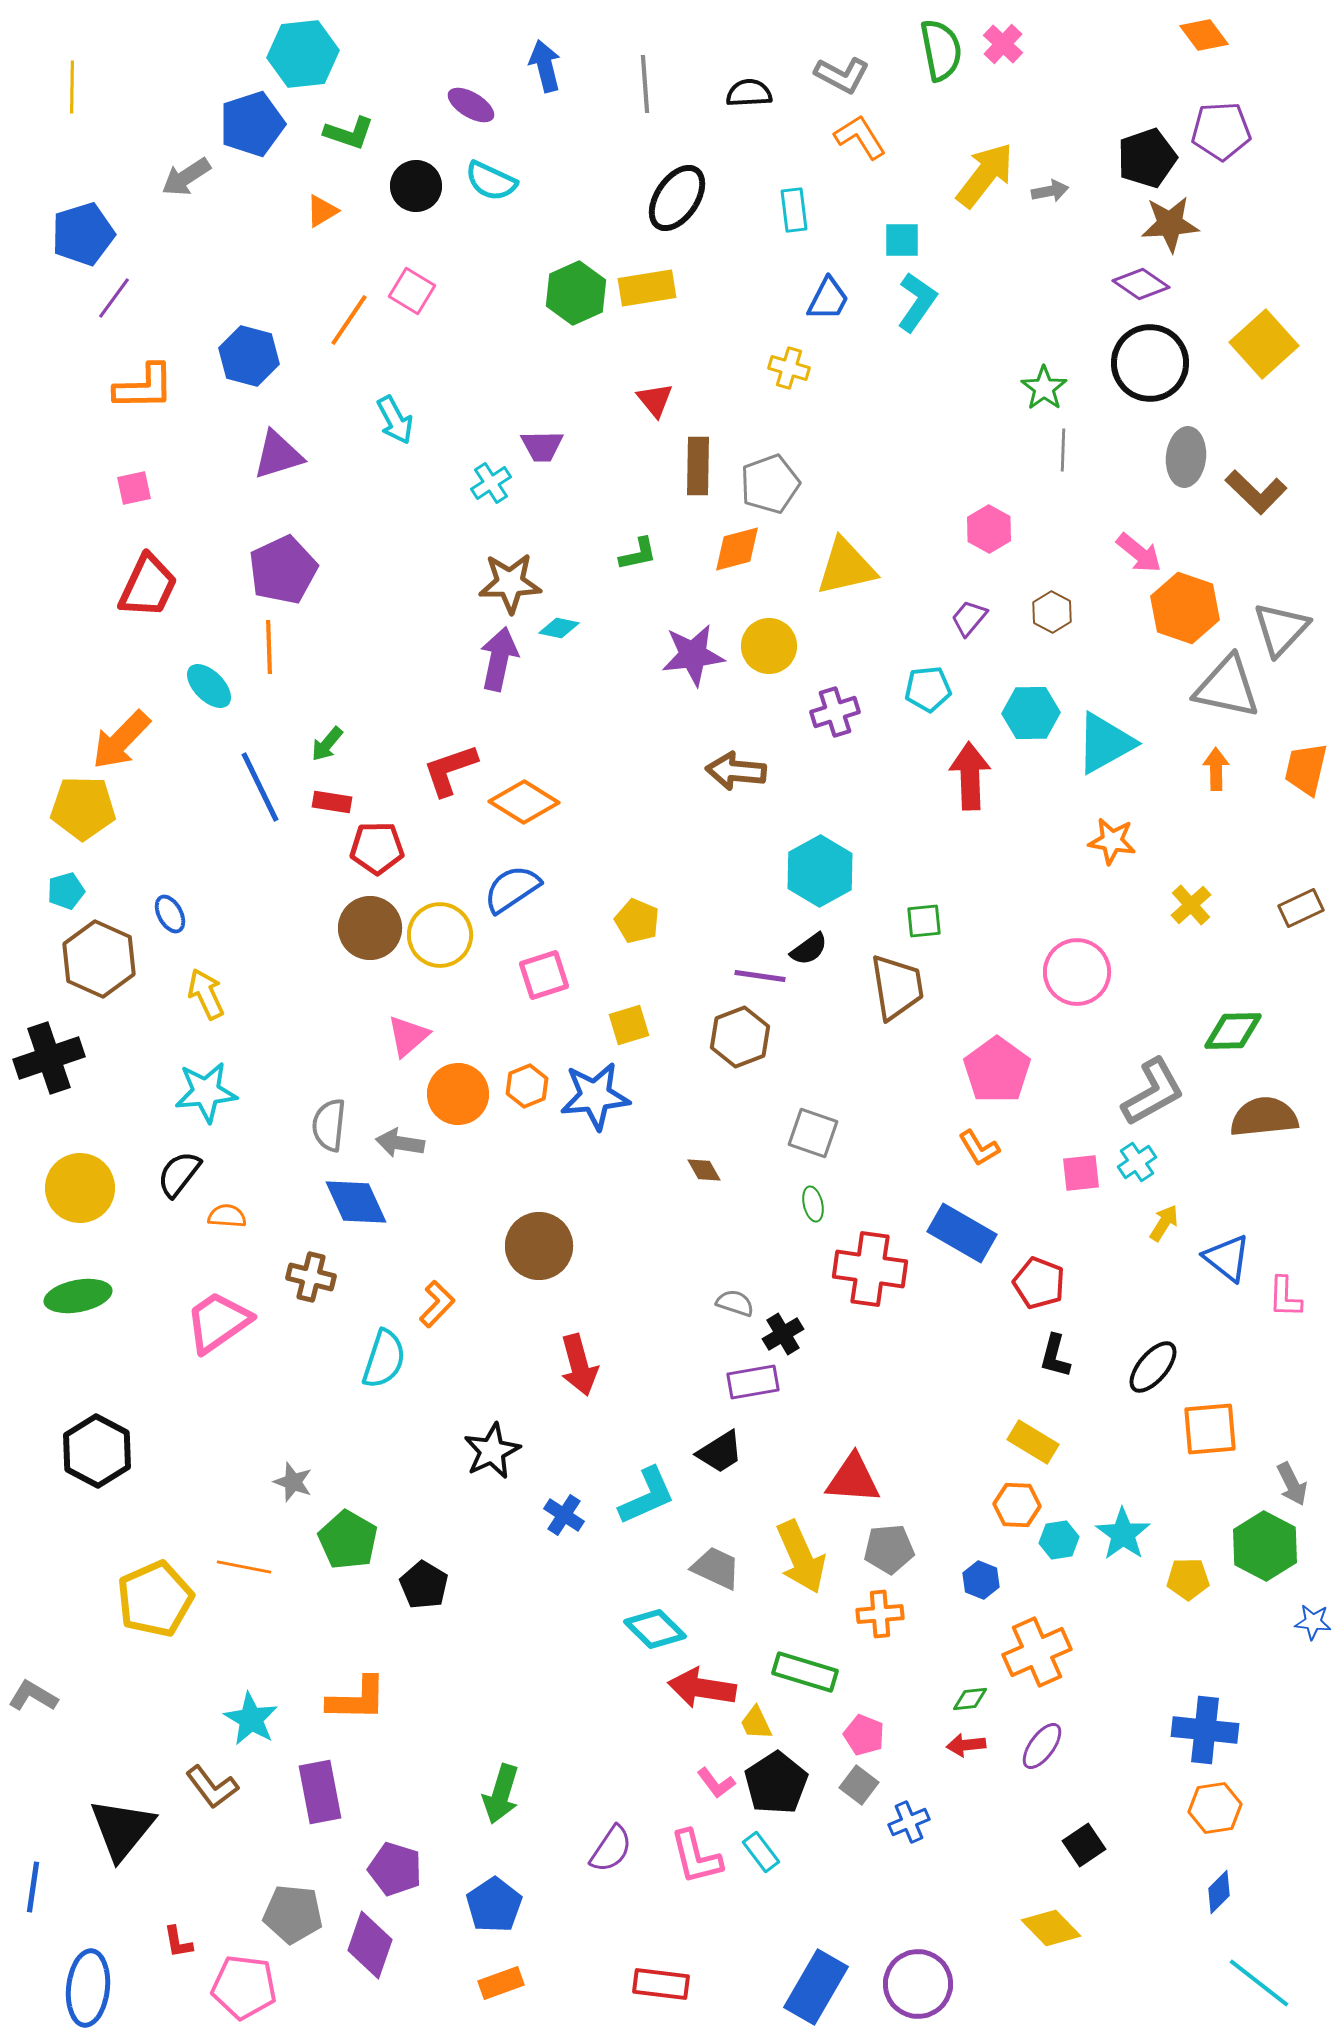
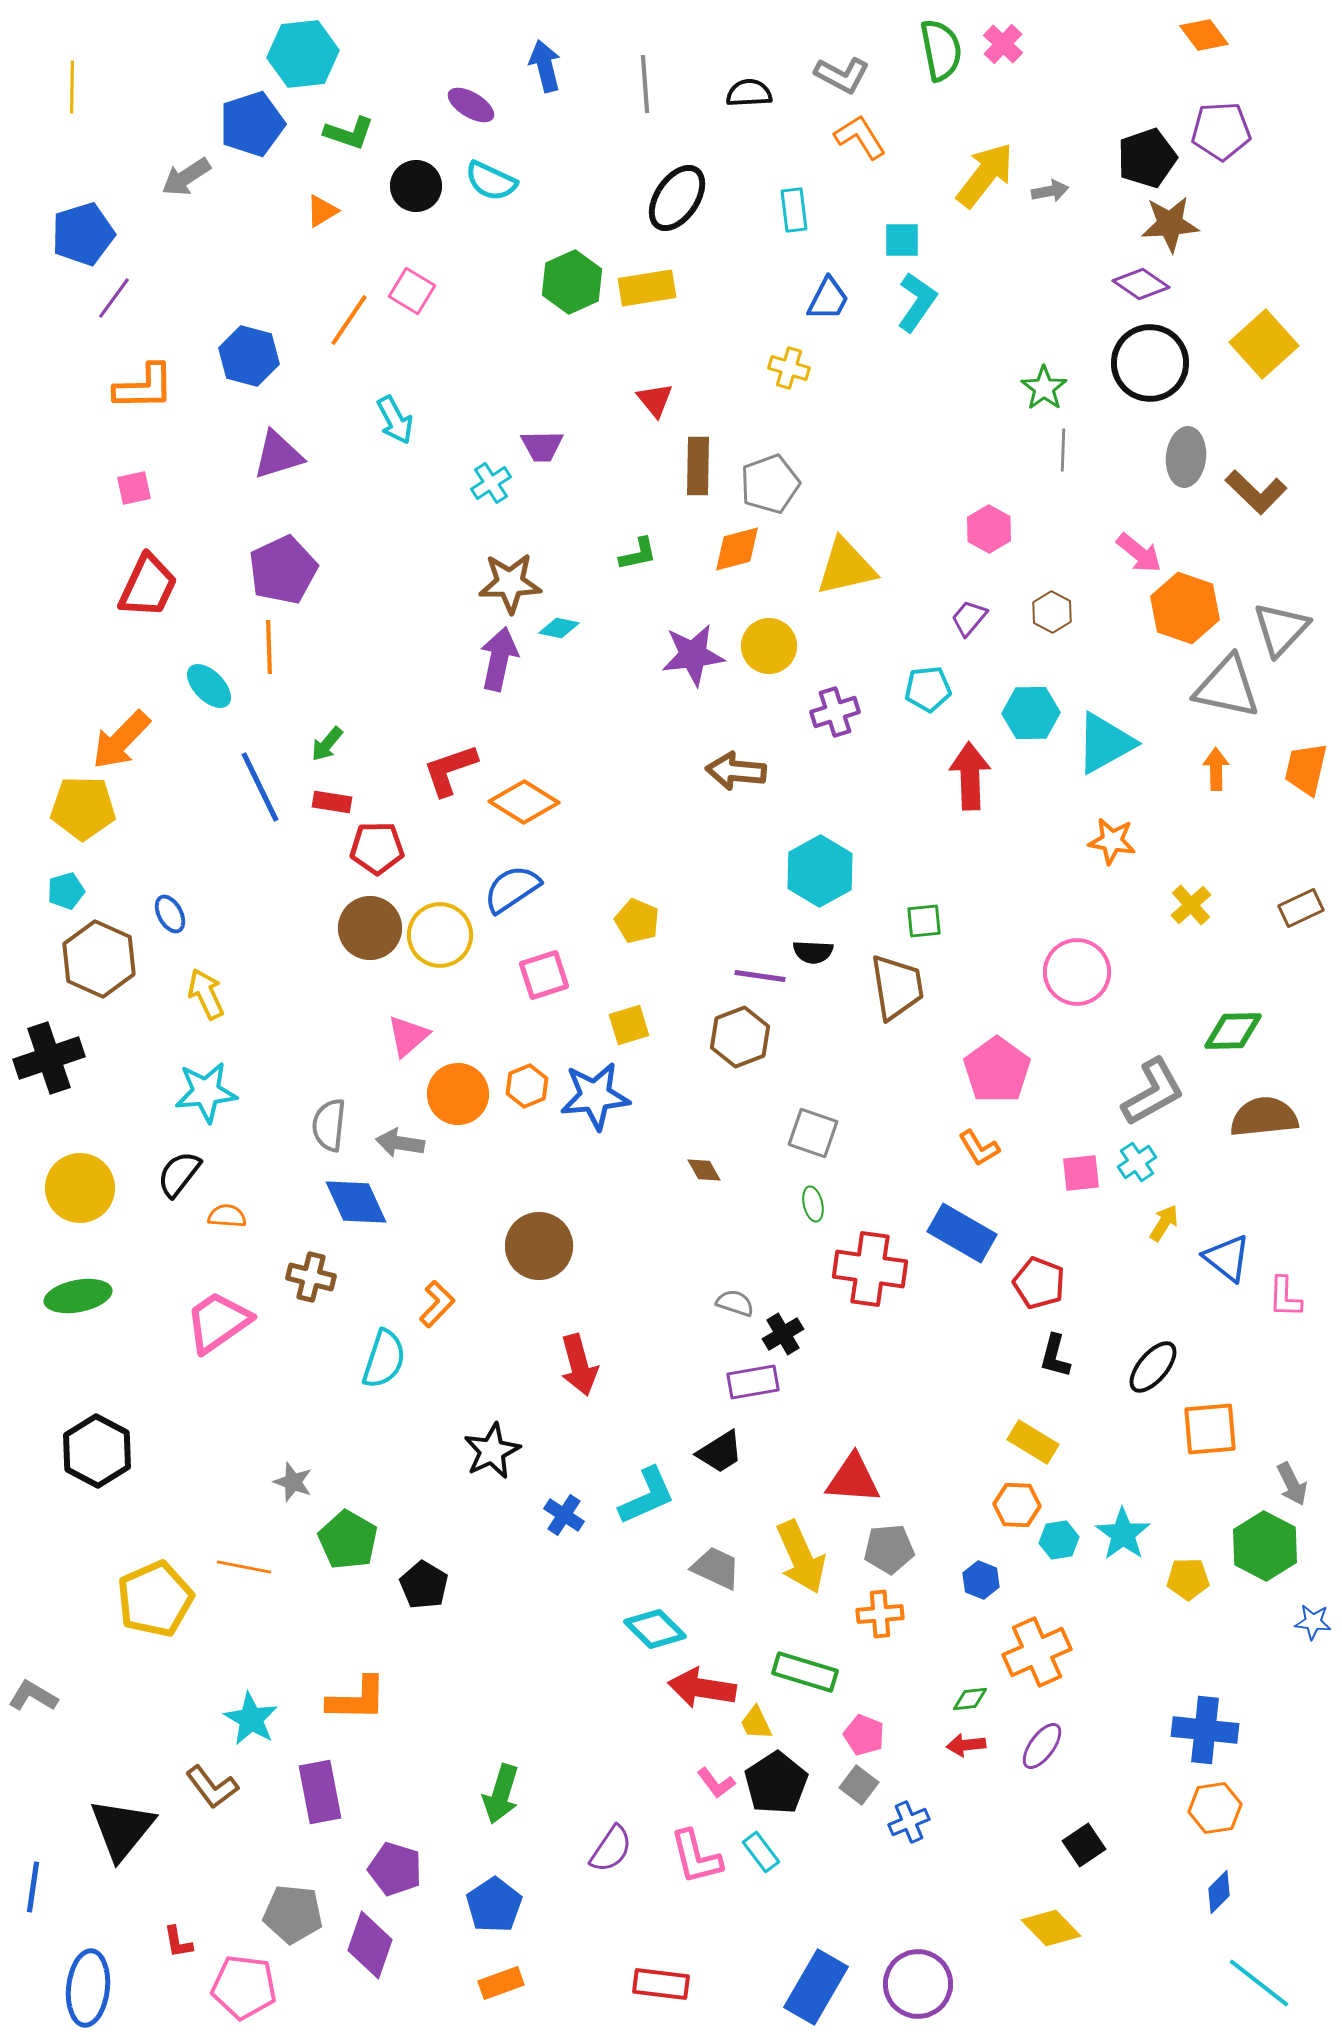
green hexagon at (576, 293): moved 4 px left, 11 px up
black semicircle at (809, 949): moved 4 px right, 3 px down; rotated 39 degrees clockwise
